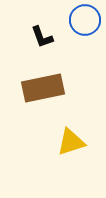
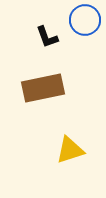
black L-shape: moved 5 px right
yellow triangle: moved 1 px left, 8 px down
